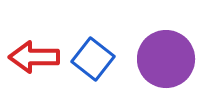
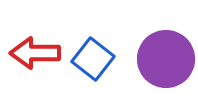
red arrow: moved 1 px right, 4 px up
